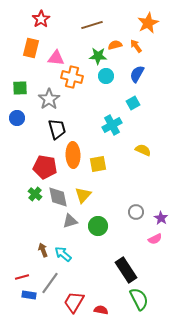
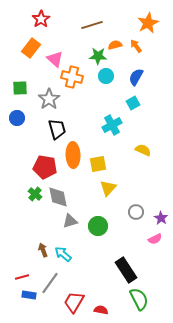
orange rectangle: rotated 24 degrees clockwise
pink triangle: moved 1 px left, 1 px down; rotated 36 degrees clockwise
blue semicircle: moved 1 px left, 3 px down
yellow triangle: moved 25 px right, 7 px up
